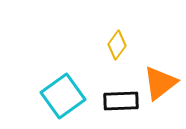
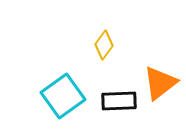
yellow diamond: moved 13 px left
black rectangle: moved 2 px left
